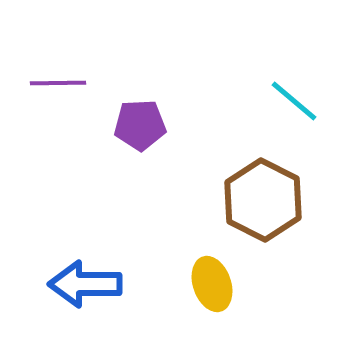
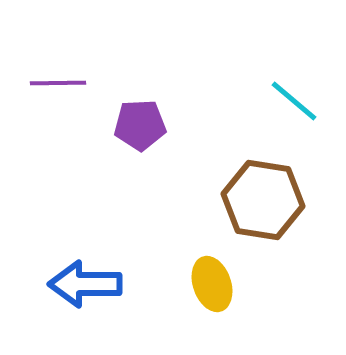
brown hexagon: rotated 18 degrees counterclockwise
